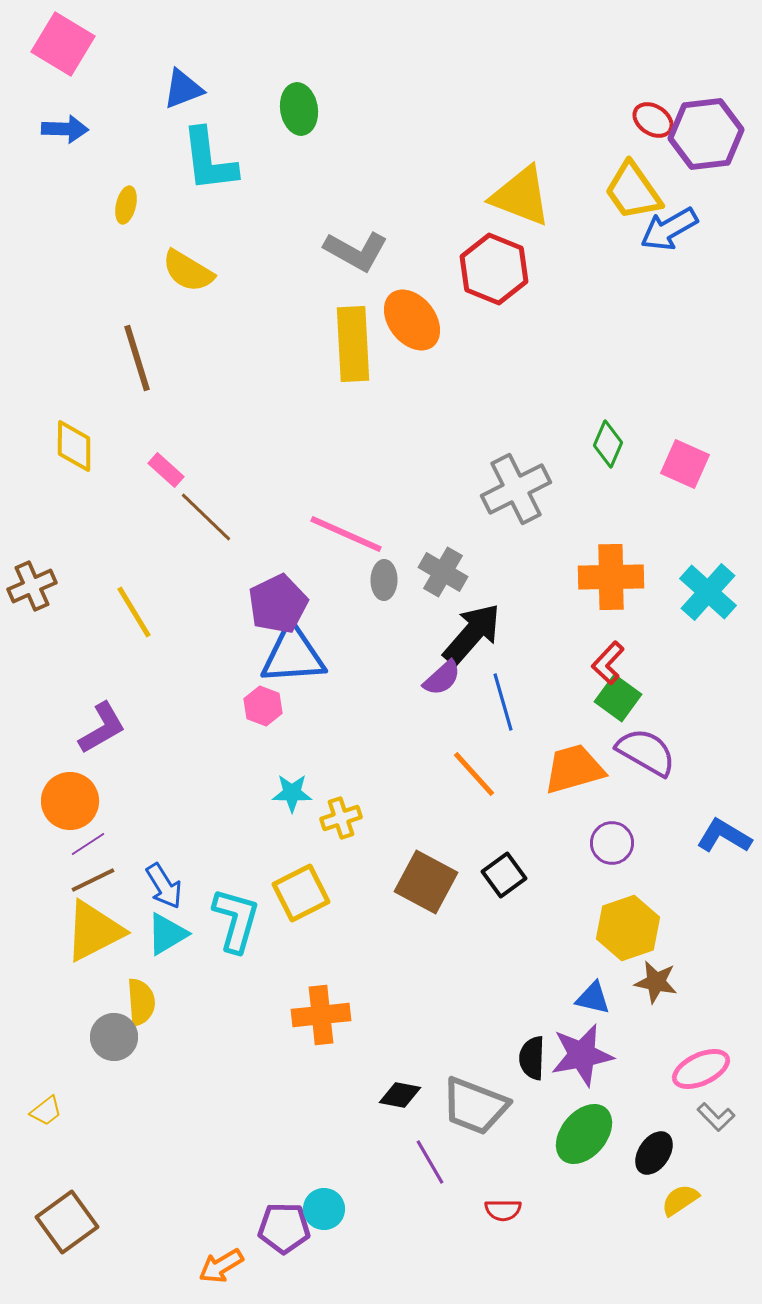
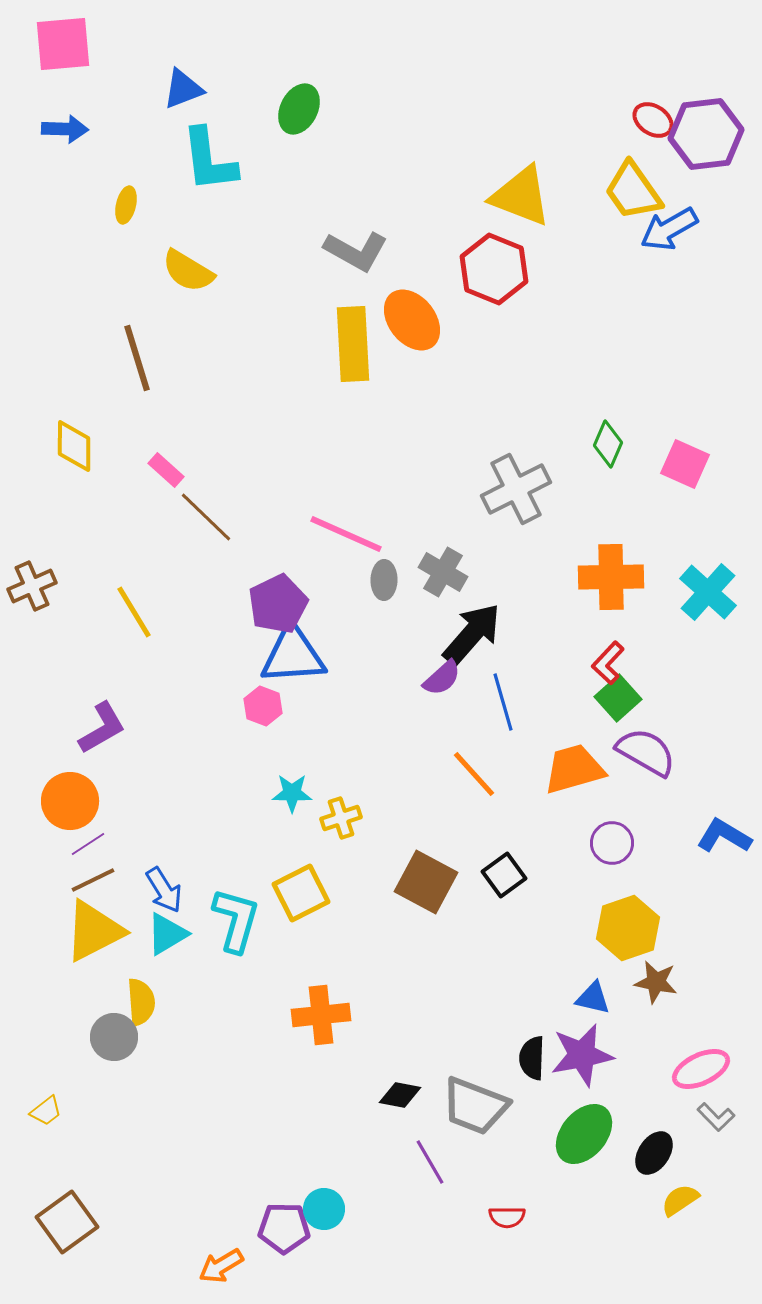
pink square at (63, 44): rotated 36 degrees counterclockwise
green ellipse at (299, 109): rotated 36 degrees clockwise
green square at (618, 698): rotated 12 degrees clockwise
blue arrow at (164, 886): moved 4 px down
red semicircle at (503, 1210): moved 4 px right, 7 px down
